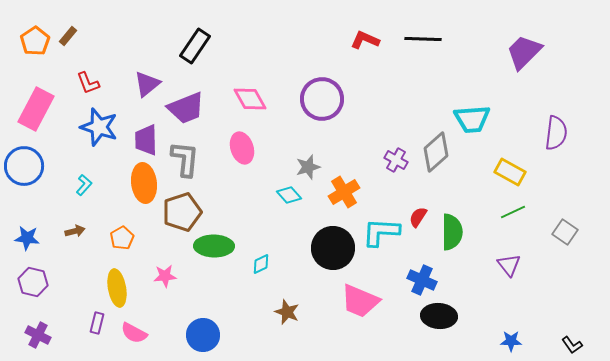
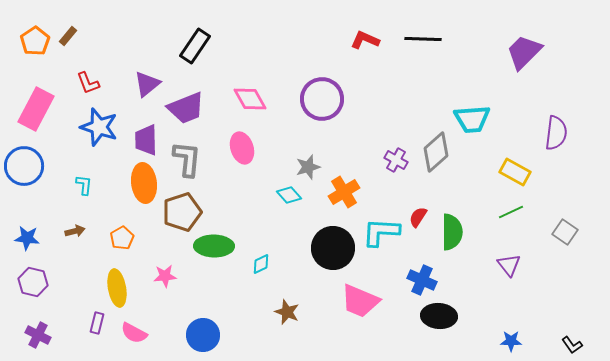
gray L-shape at (185, 159): moved 2 px right
yellow rectangle at (510, 172): moved 5 px right
cyan L-shape at (84, 185): rotated 35 degrees counterclockwise
green line at (513, 212): moved 2 px left
